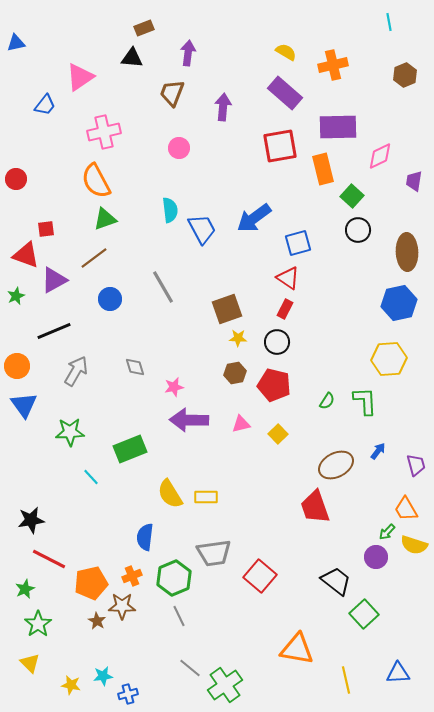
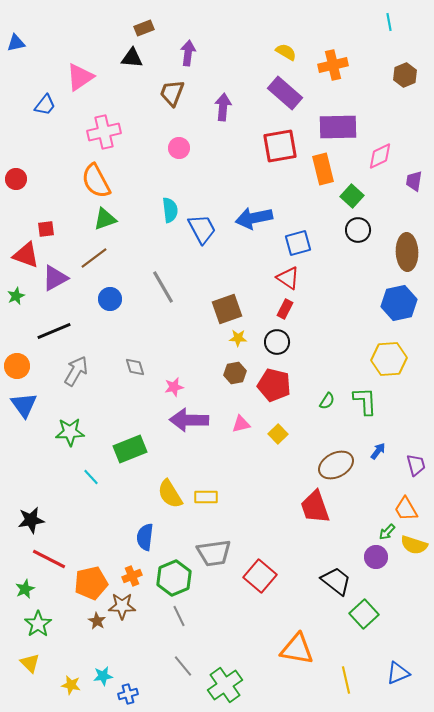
blue arrow at (254, 218): rotated 24 degrees clockwise
purple triangle at (54, 280): moved 1 px right, 2 px up
gray line at (190, 668): moved 7 px left, 2 px up; rotated 10 degrees clockwise
blue triangle at (398, 673): rotated 20 degrees counterclockwise
